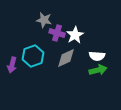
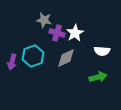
white star: moved 2 px up
white semicircle: moved 5 px right, 5 px up
purple arrow: moved 3 px up
green arrow: moved 7 px down
